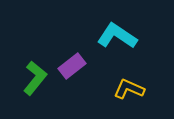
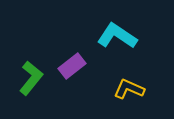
green L-shape: moved 4 px left
